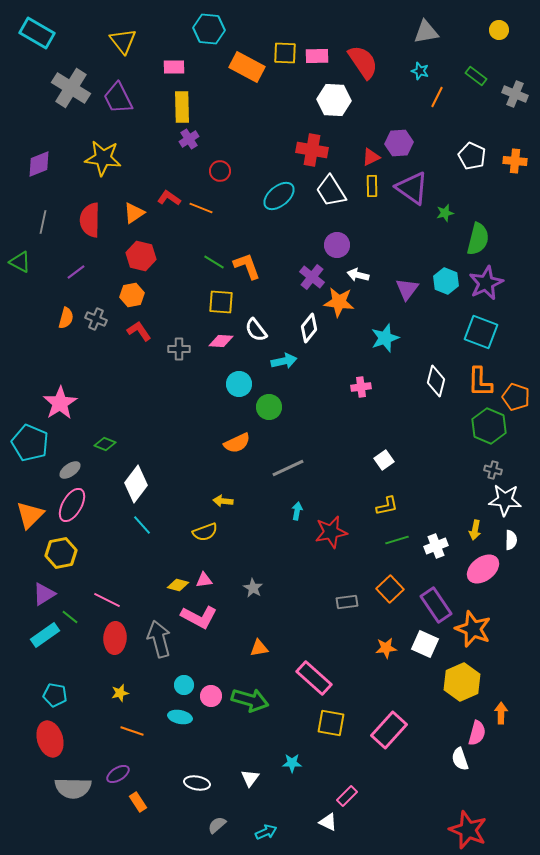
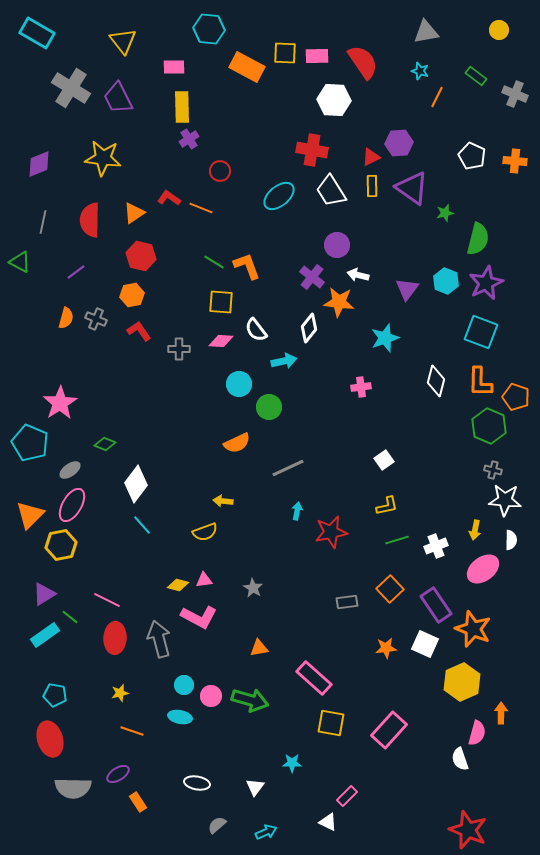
yellow hexagon at (61, 553): moved 8 px up
white triangle at (250, 778): moved 5 px right, 9 px down
